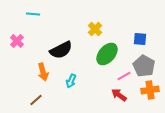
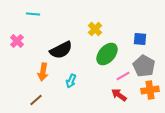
orange arrow: rotated 24 degrees clockwise
pink line: moved 1 px left
